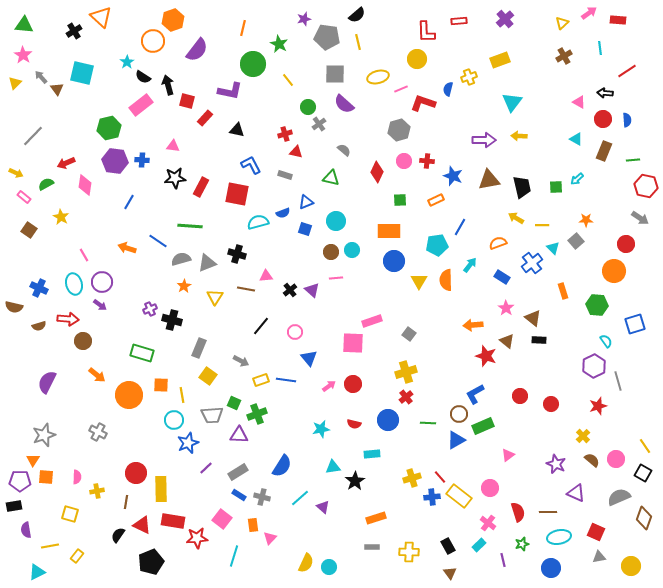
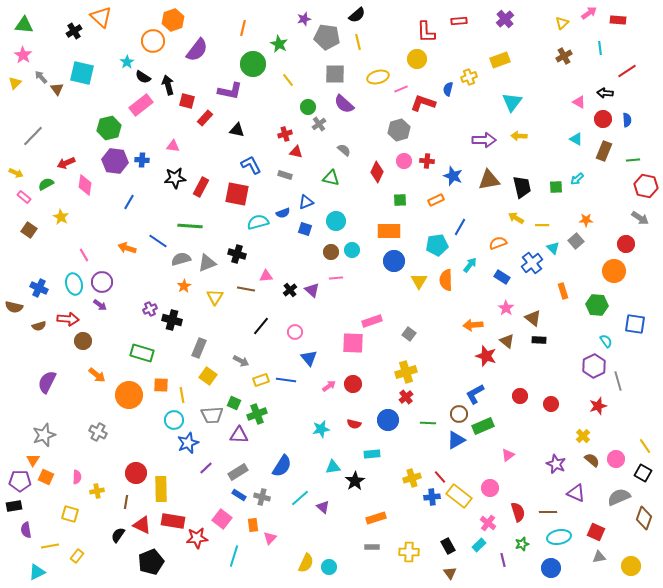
blue square at (635, 324): rotated 25 degrees clockwise
orange square at (46, 477): rotated 21 degrees clockwise
